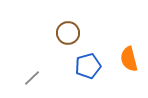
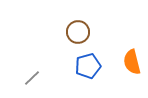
brown circle: moved 10 px right, 1 px up
orange semicircle: moved 3 px right, 3 px down
